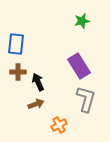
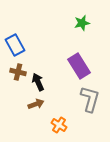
green star: moved 2 px down
blue rectangle: moved 1 px left, 1 px down; rotated 35 degrees counterclockwise
brown cross: rotated 14 degrees clockwise
gray L-shape: moved 4 px right
orange cross: rotated 28 degrees counterclockwise
